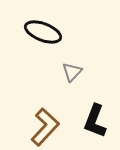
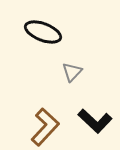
black L-shape: rotated 68 degrees counterclockwise
